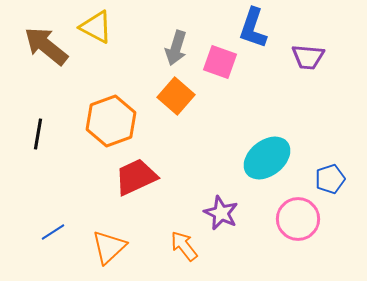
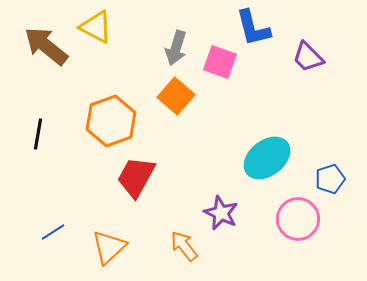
blue L-shape: rotated 33 degrees counterclockwise
purple trapezoid: rotated 40 degrees clockwise
red trapezoid: rotated 36 degrees counterclockwise
